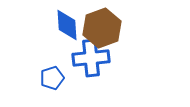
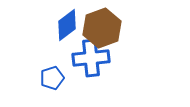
blue diamond: rotated 56 degrees clockwise
